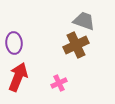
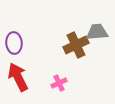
gray trapezoid: moved 13 px right, 11 px down; rotated 25 degrees counterclockwise
red arrow: rotated 48 degrees counterclockwise
